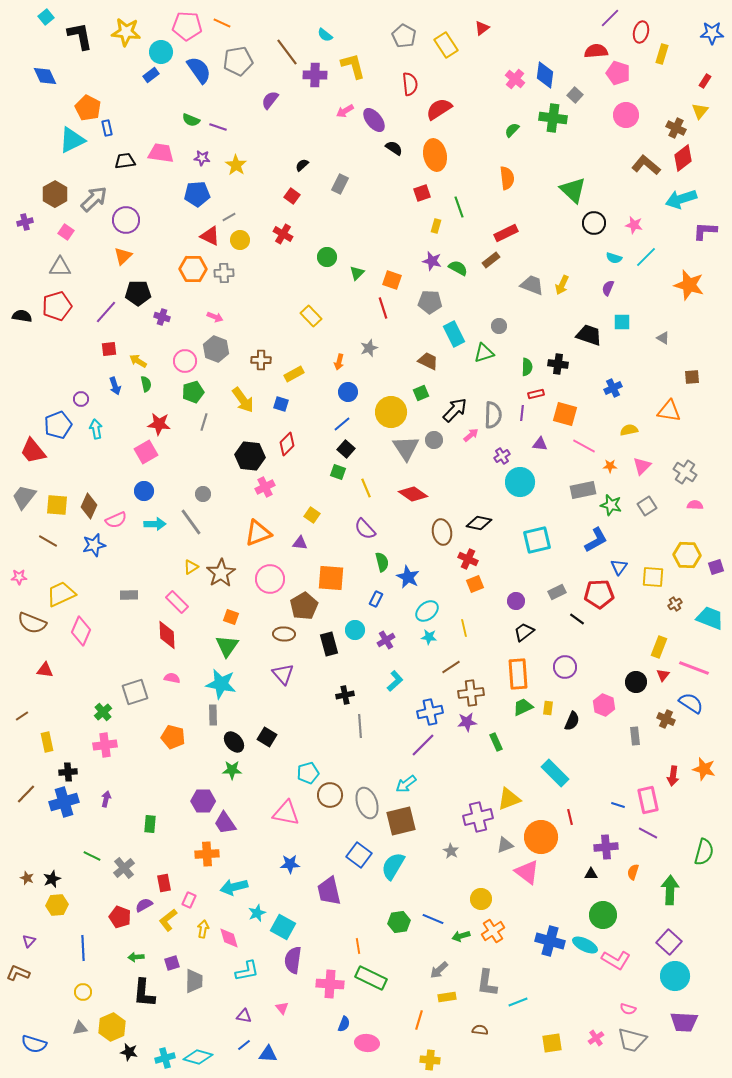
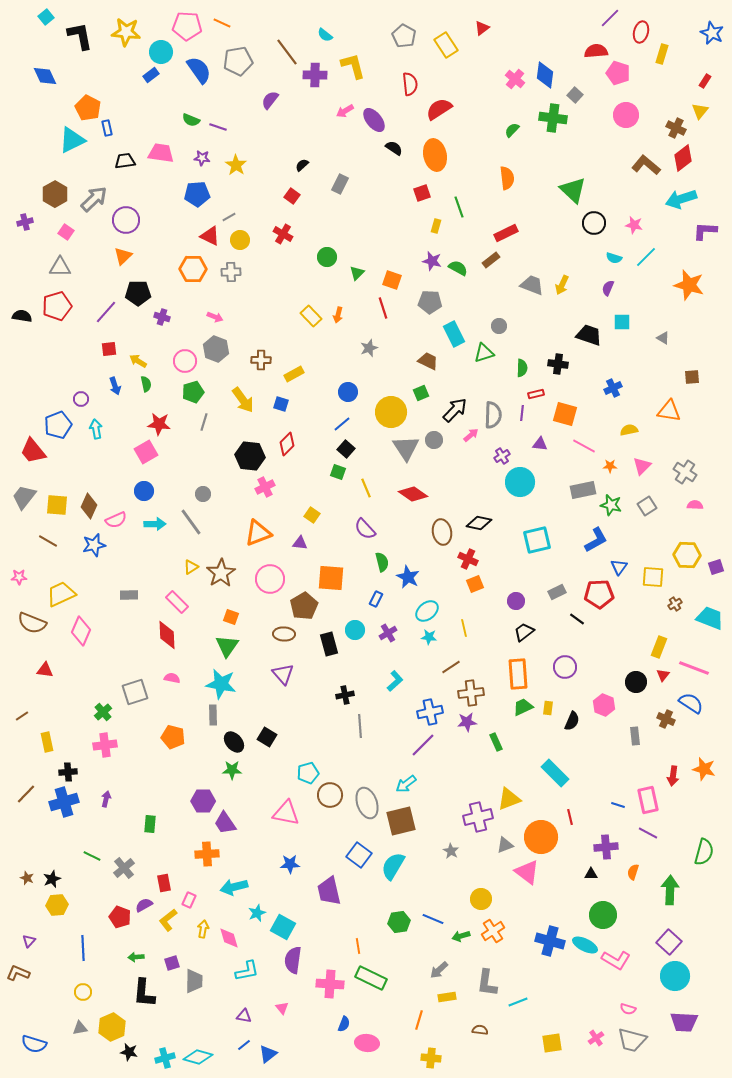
blue star at (712, 33): rotated 25 degrees clockwise
gray cross at (224, 273): moved 7 px right, 1 px up
orange arrow at (339, 362): moved 1 px left, 47 px up
green semicircle at (527, 367): moved 5 px left, 1 px down
purple cross at (386, 640): moved 2 px right, 7 px up
blue triangle at (268, 1054): rotated 42 degrees counterclockwise
yellow cross at (430, 1060): moved 1 px right, 2 px up
